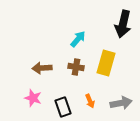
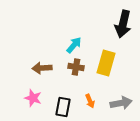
cyan arrow: moved 4 px left, 6 px down
black rectangle: rotated 30 degrees clockwise
